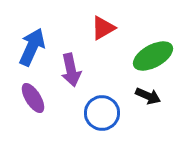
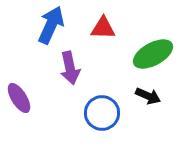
red triangle: rotated 32 degrees clockwise
blue arrow: moved 19 px right, 22 px up
green ellipse: moved 2 px up
purple arrow: moved 1 px left, 2 px up
purple ellipse: moved 14 px left
